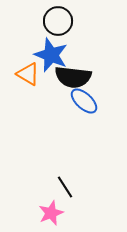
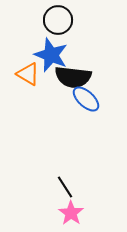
black circle: moved 1 px up
blue ellipse: moved 2 px right, 2 px up
pink star: moved 20 px right; rotated 15 degrees counterclockwise
